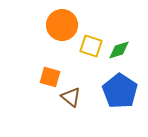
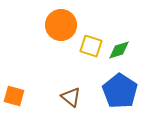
orange circle: moved 1 px left
orange square: moved 36 px left, 19 px down
